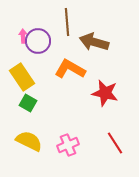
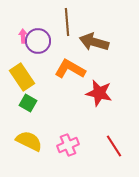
red star: moved 6 px left
red line: moved 1 px left, 3 px down
